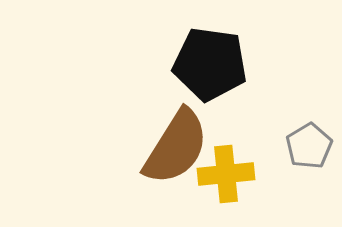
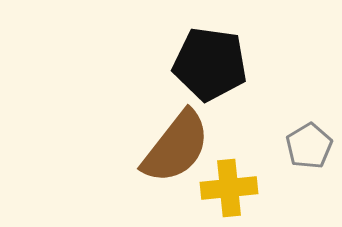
brown semicircle: rotated 6 degrees clockwise
yellow cross: moved 3 px right, 14 px down
